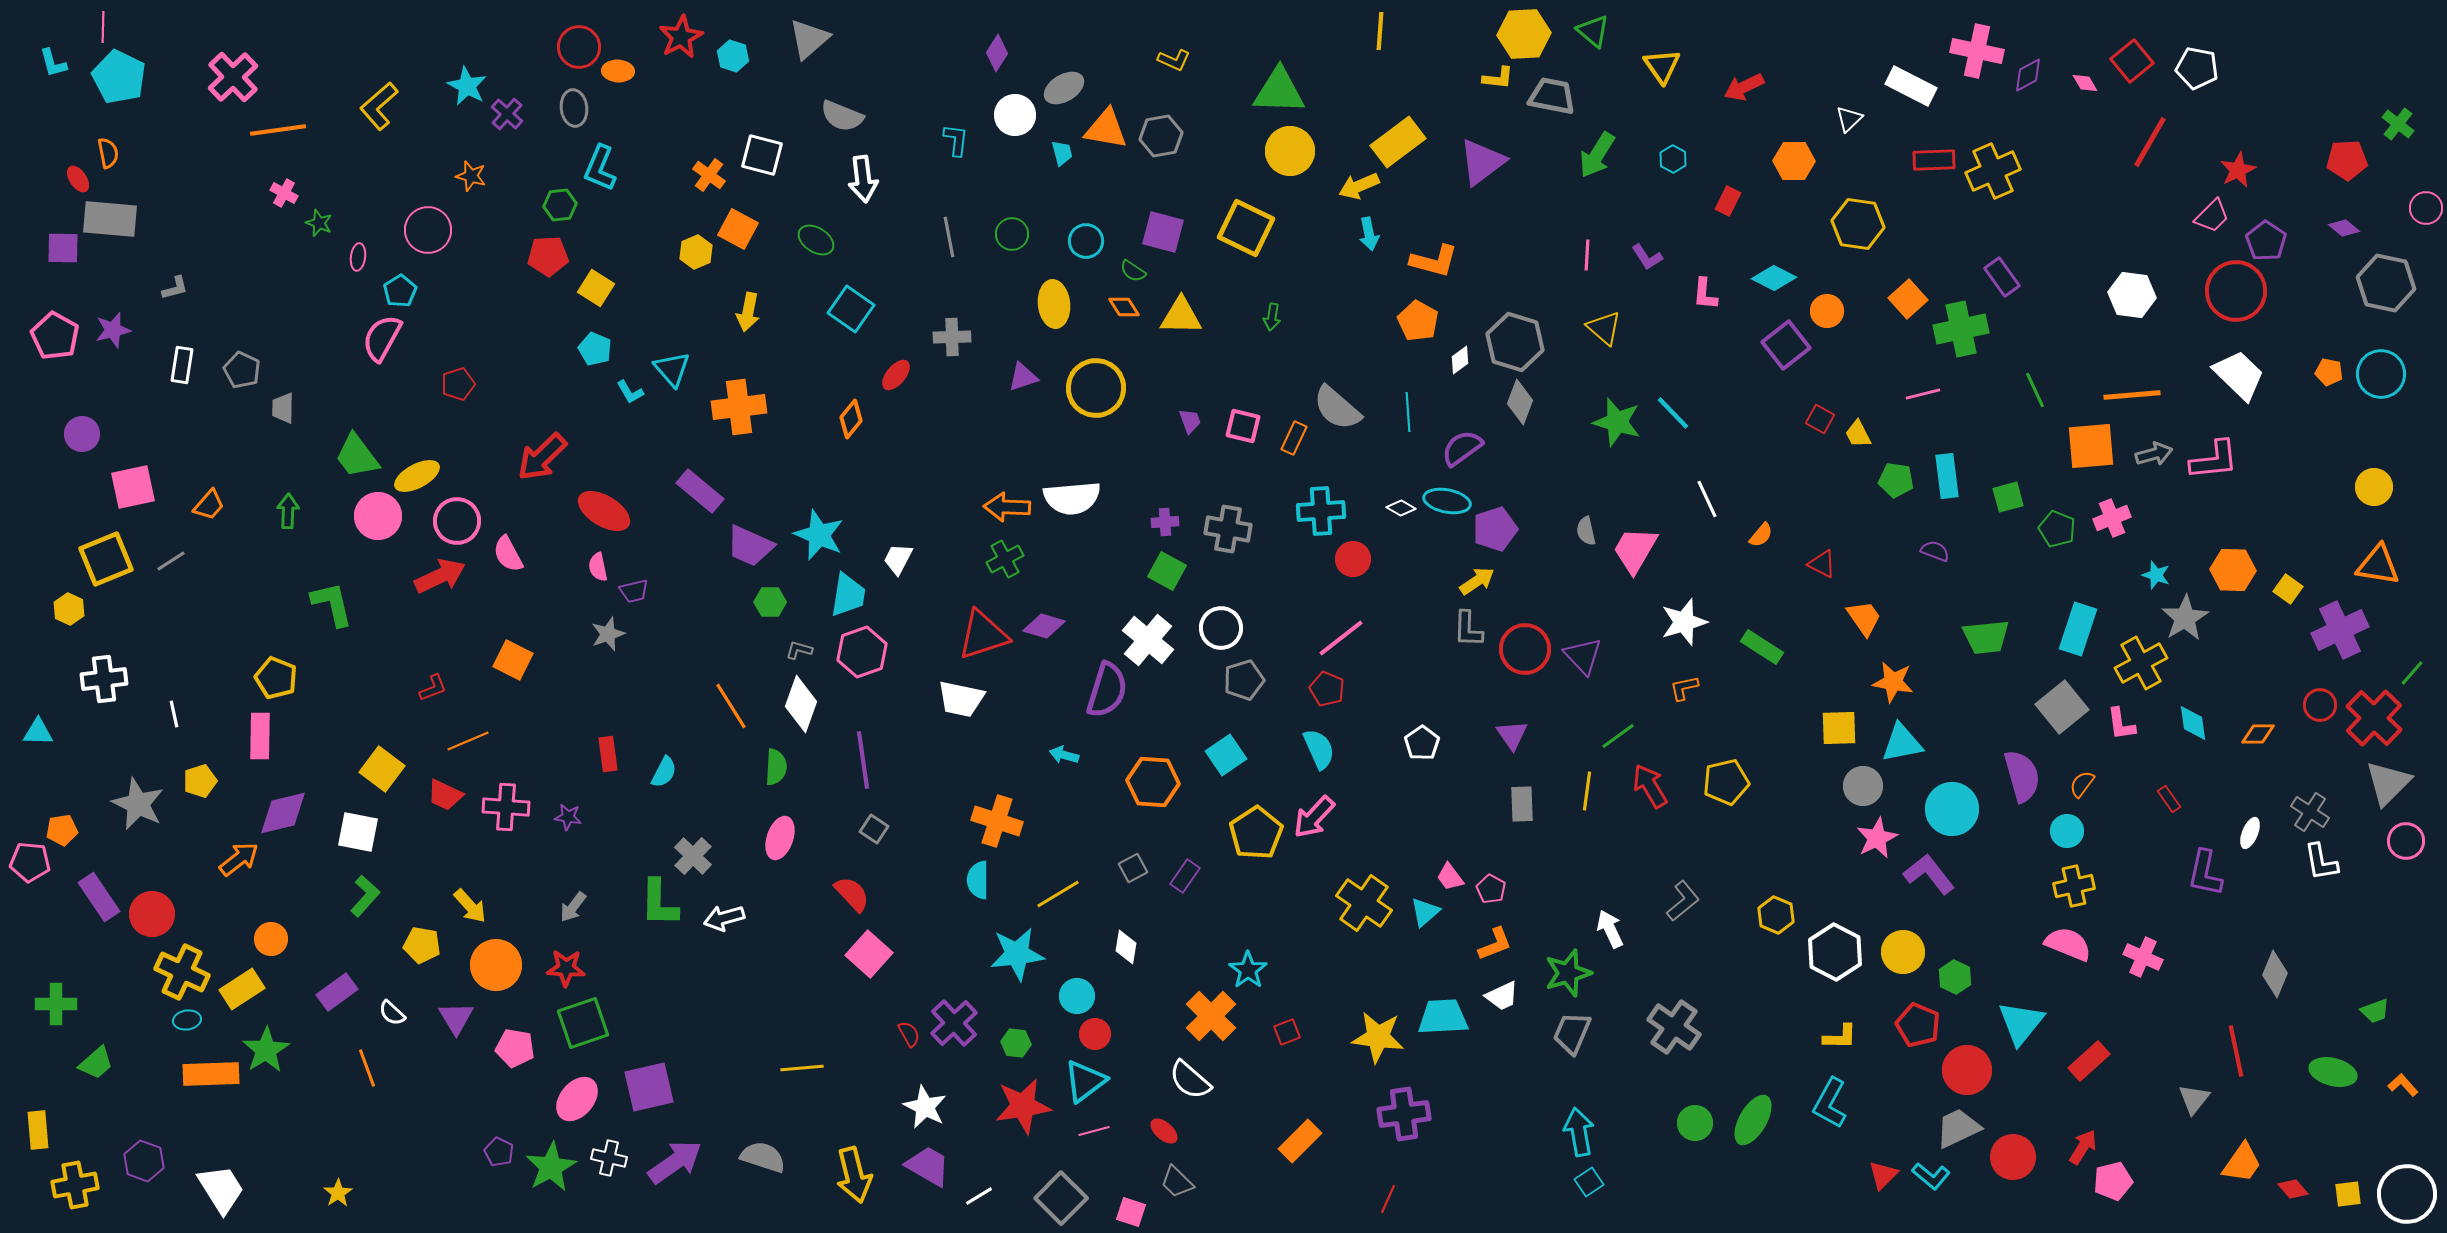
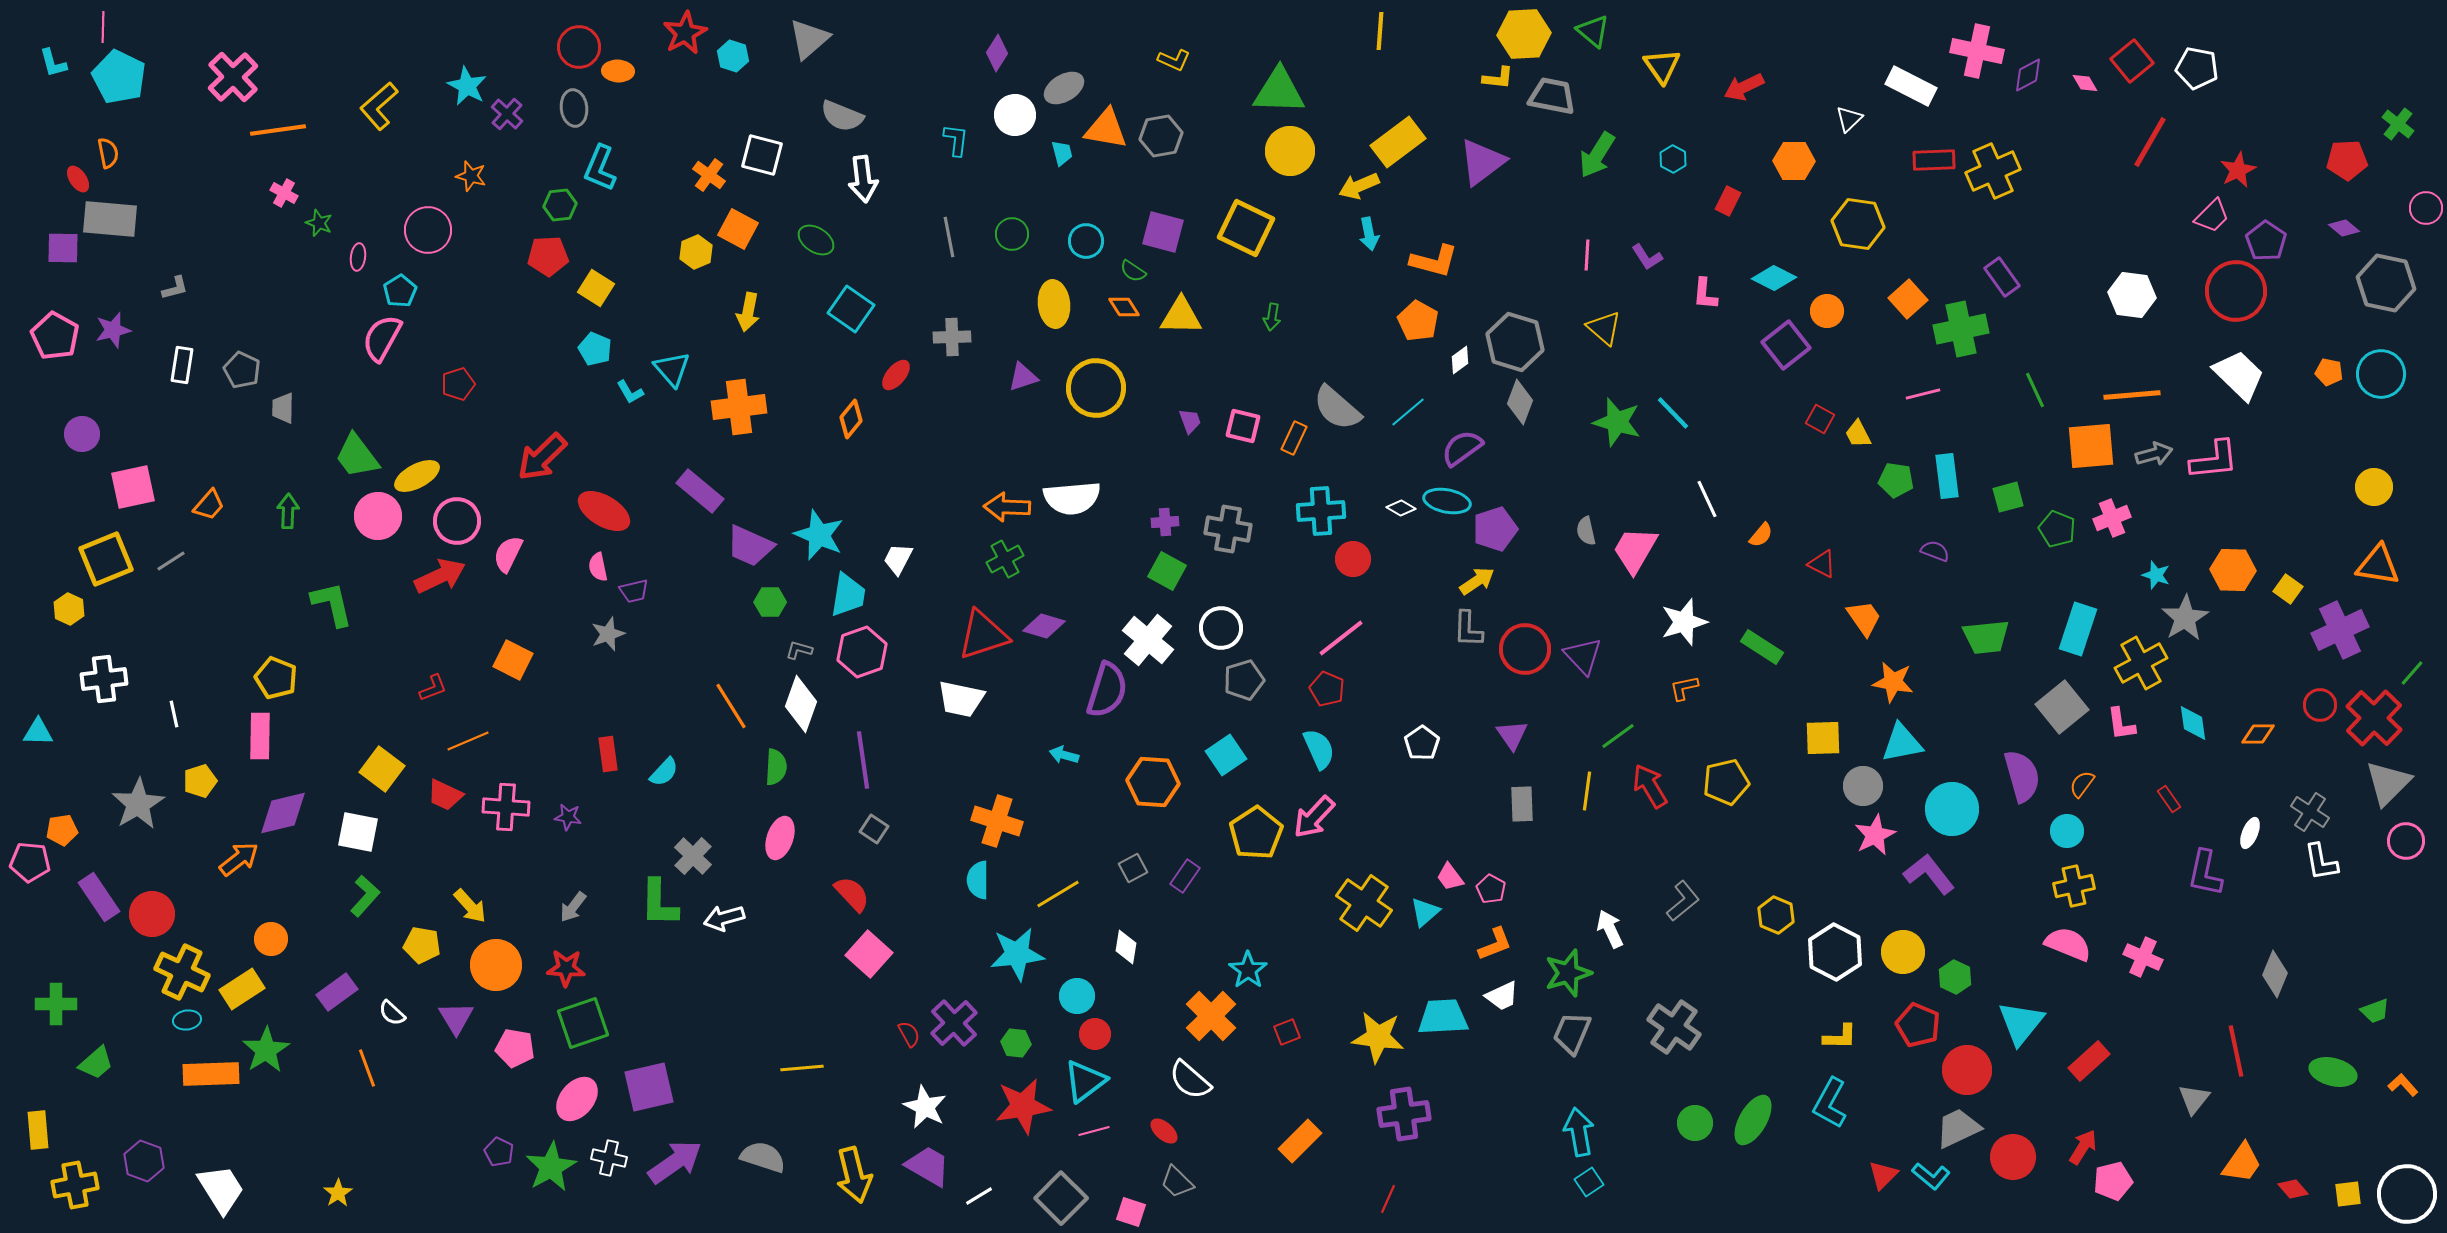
red star at (681, 37): moved 4 px right, 4 px up
cyan line at (1408, 412): rotated 54 degrees clockwise
pink semicircle at (508, 554): rotated 54 degrees clockwise
yellow square at (1839, 728): moved 16 px left, 10 px down
cyan semicircle at (664, 772): rotated 16 degrees clockwise
gray star at (138, 804): rotated 16 degrees clockwise
pink star at (1877, 838): moved 2 px left, 3 px up
